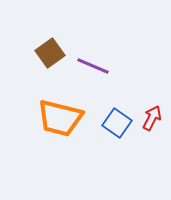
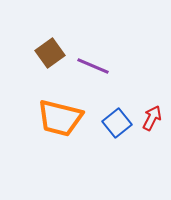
blue square: rotated 16 degrees clockwise
